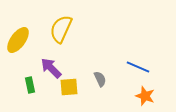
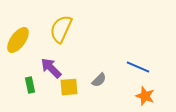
gray semicircle: moved 1 px left, 1 px down; rotated 70 degrees clockwise
